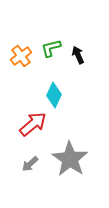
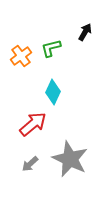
black arrow: moved 7 px right, 23 px up; rotated 54 degrees clockwise
cyan diamond: moved 1 px left, 3 px up
gray star: rotated 9 degrees counterclockwise
